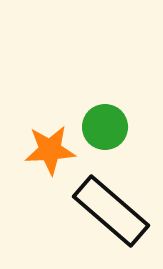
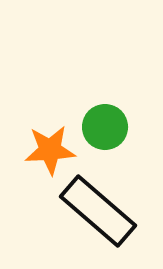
black rectangle: moved 13 px left
